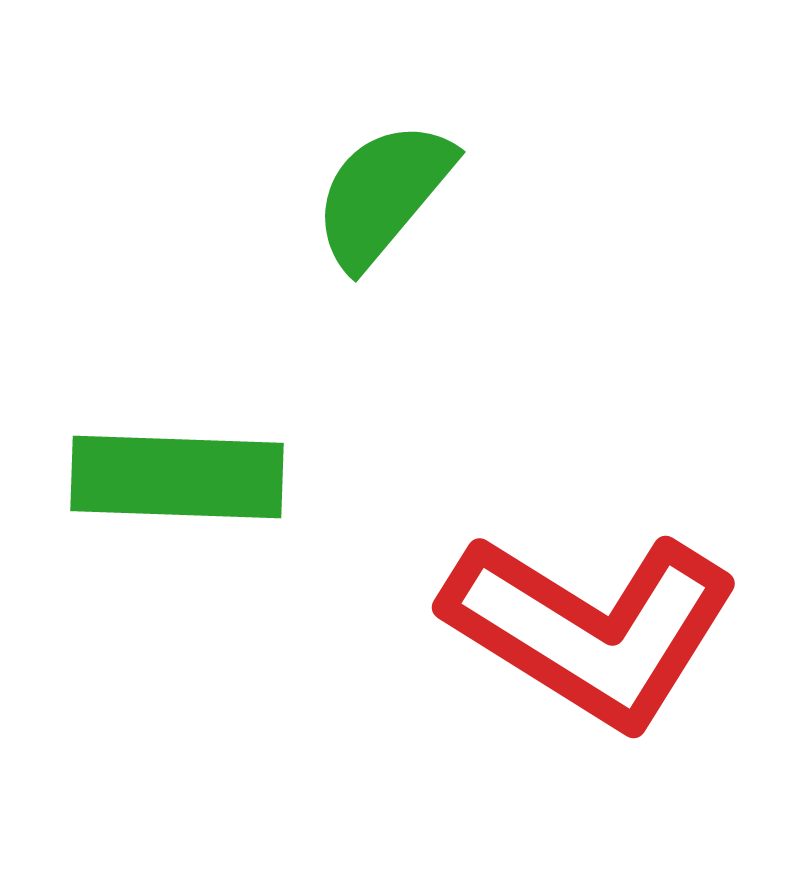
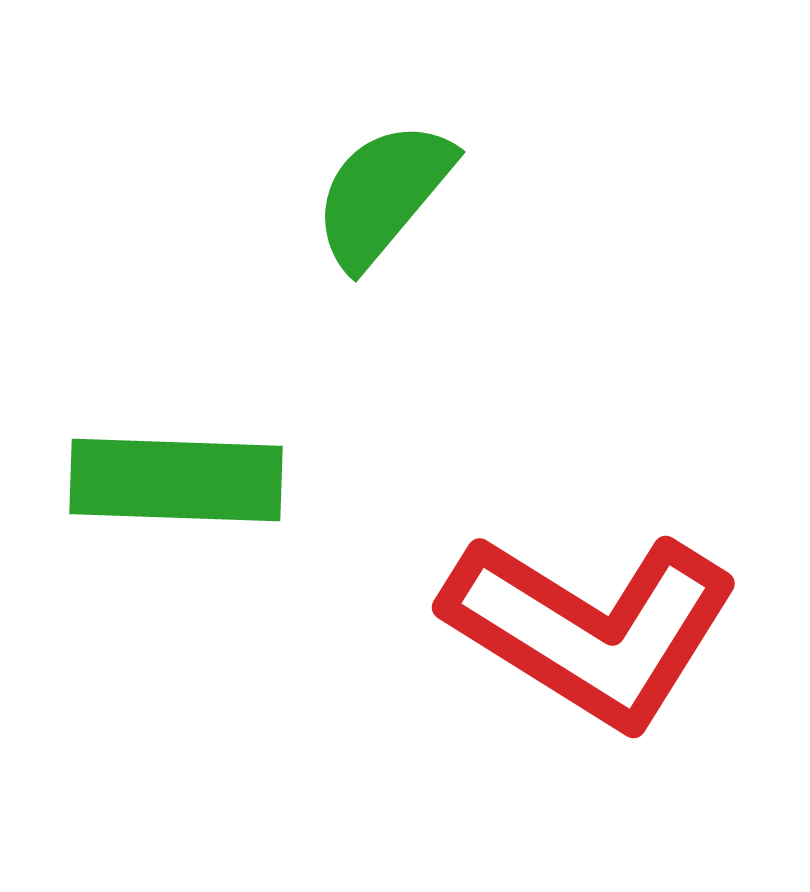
green rectangle: moved 1 px left, 3 px down
